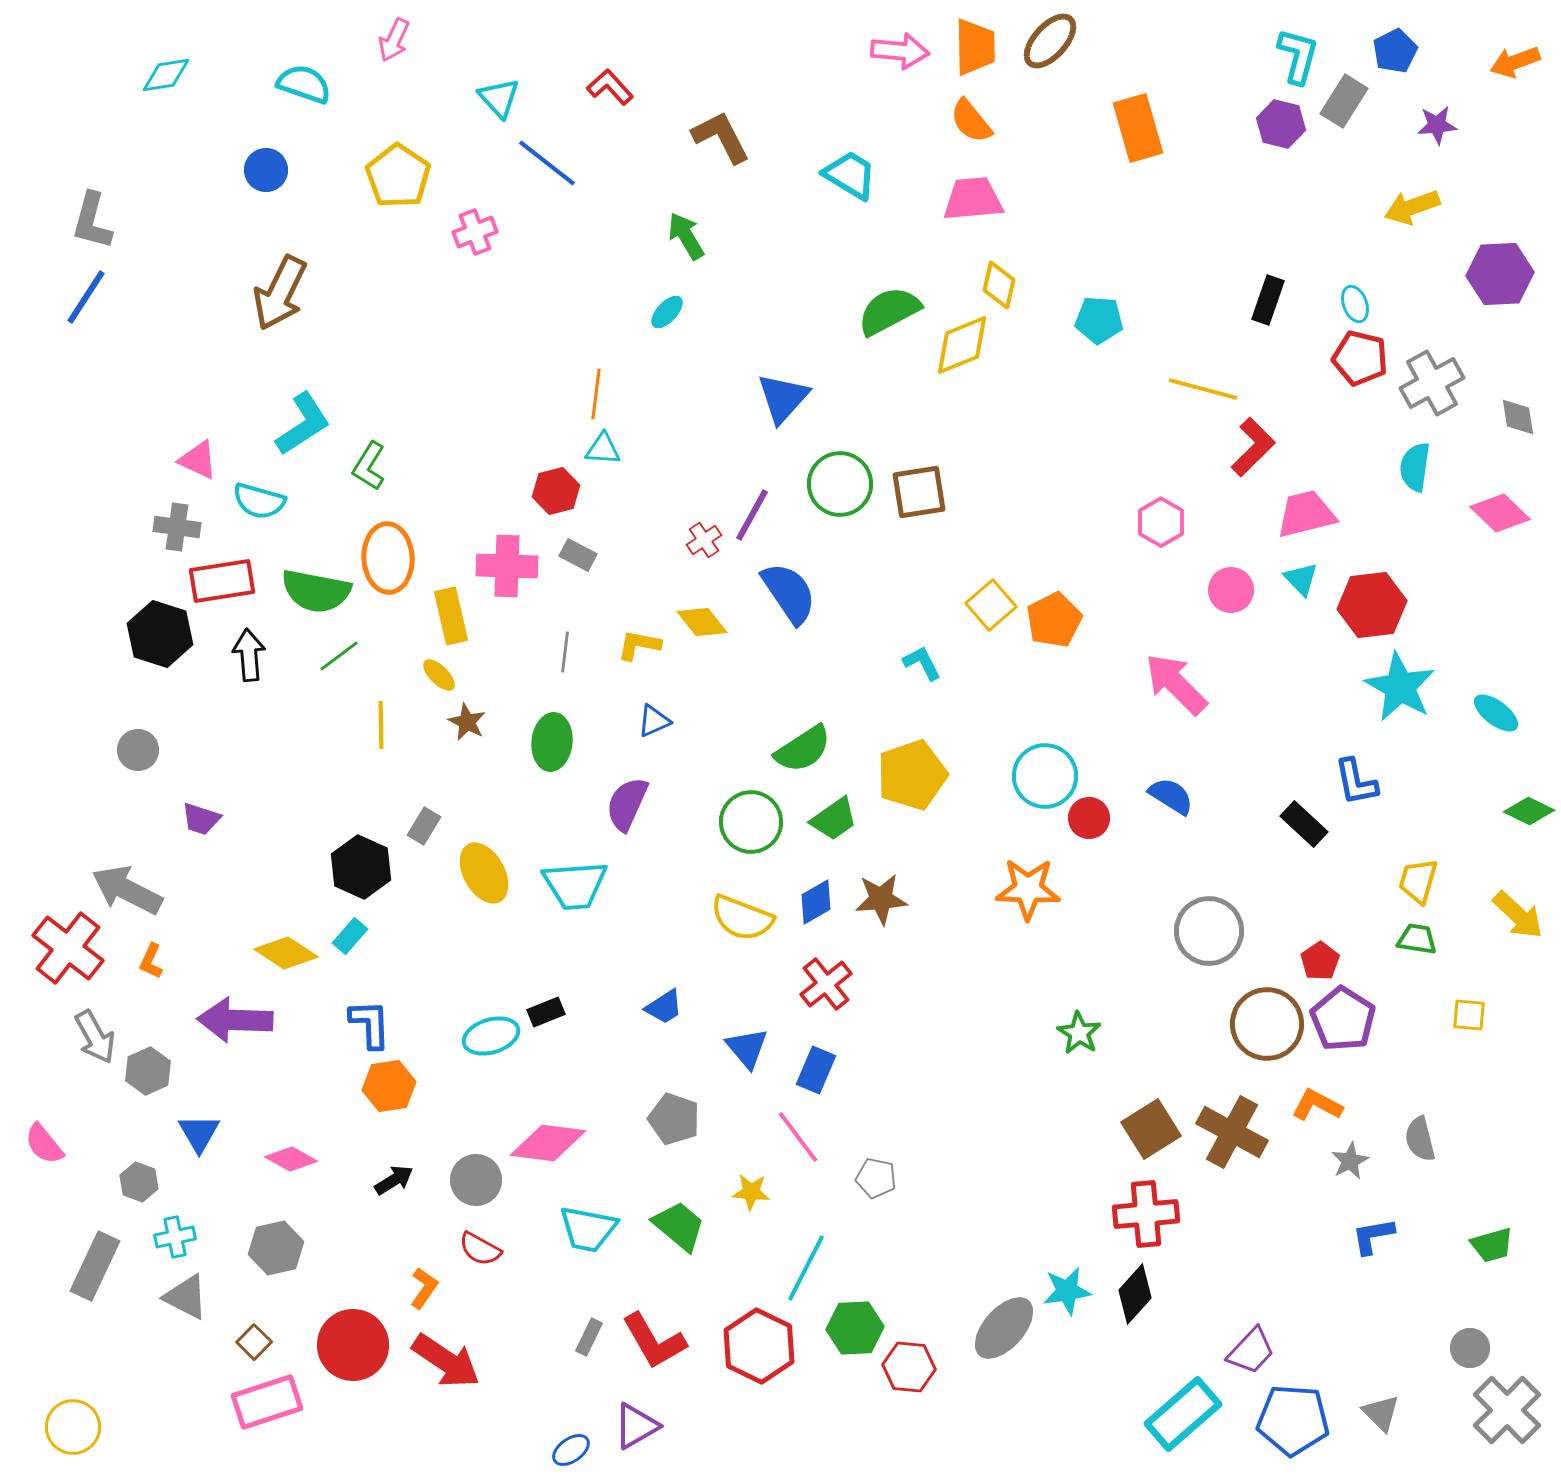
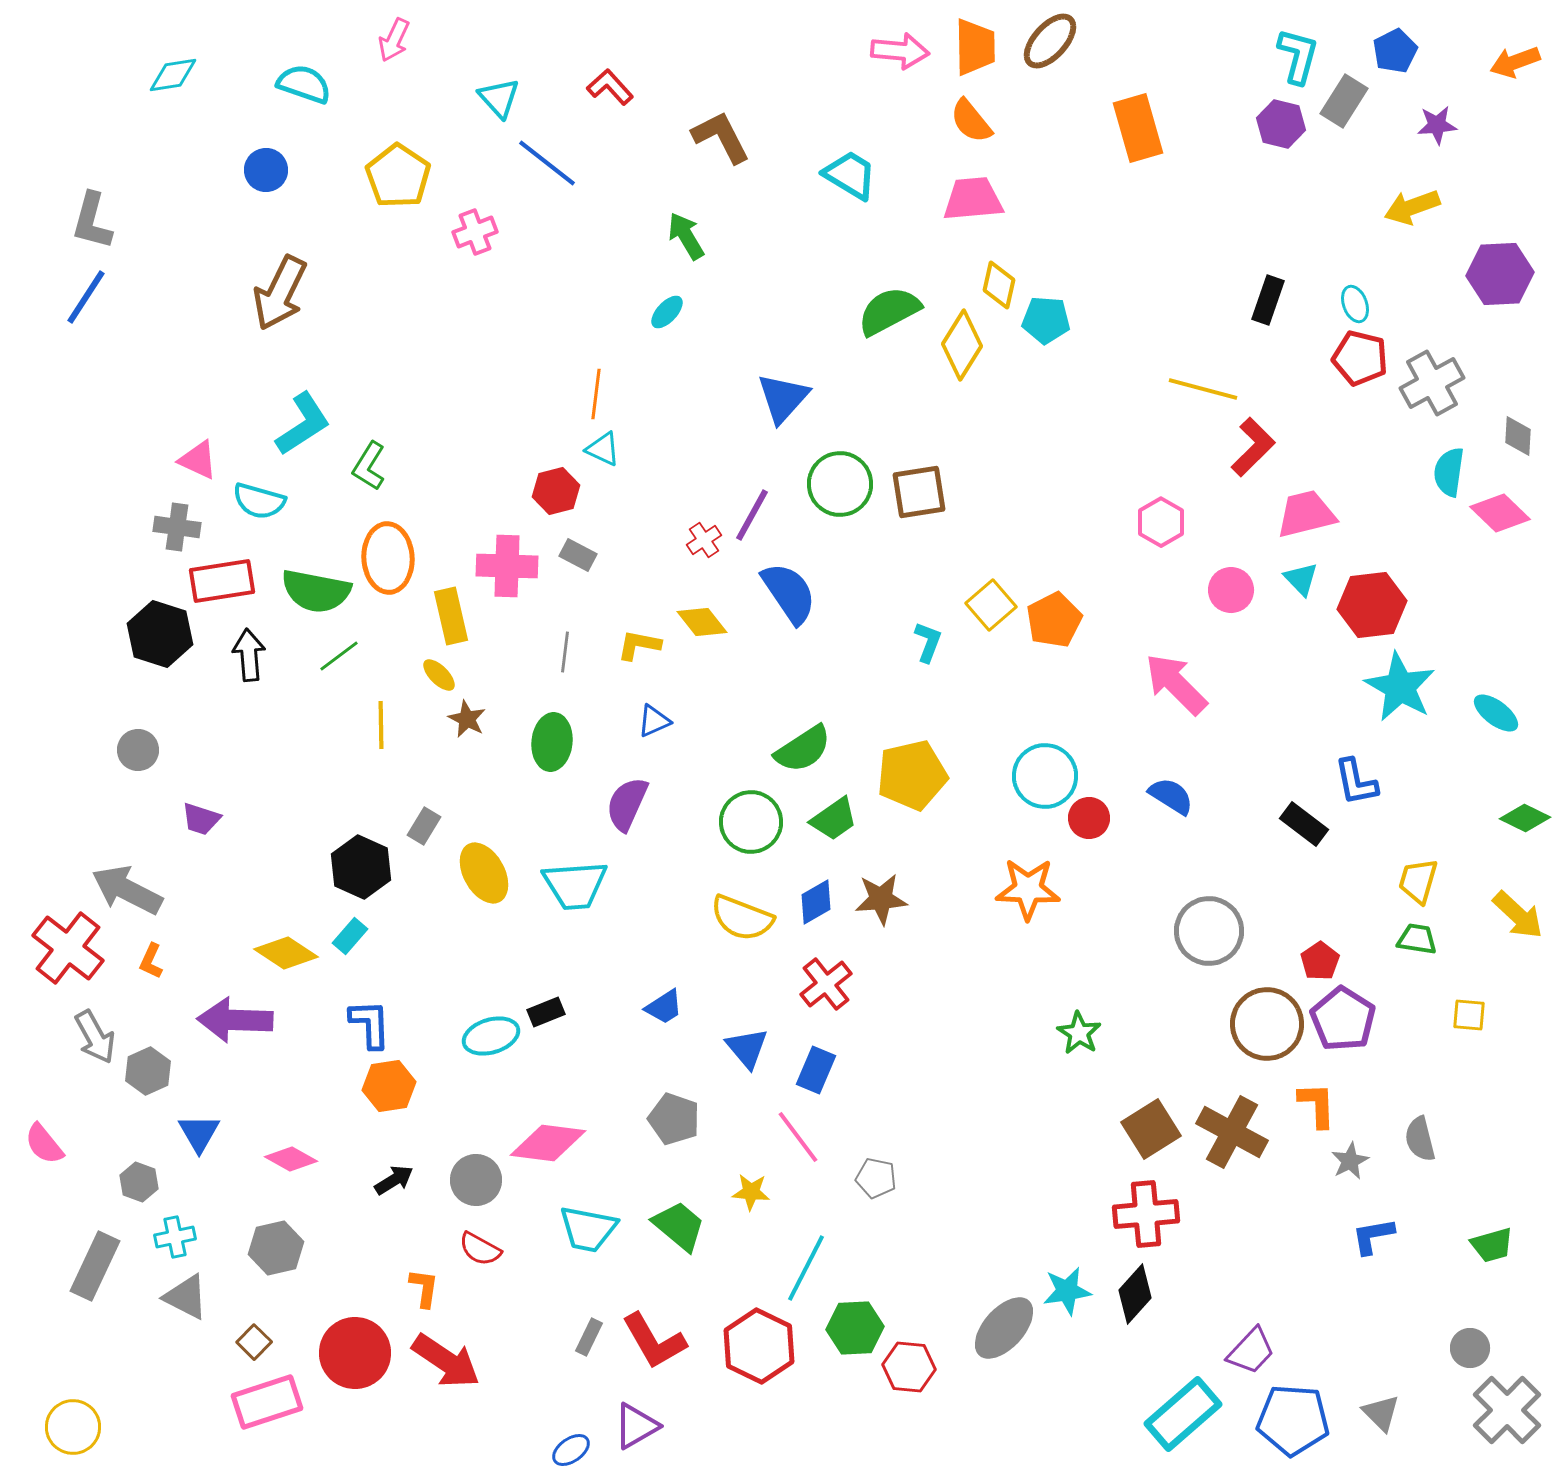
cyan diamond at (166, 75): moved 7 px right
cyan pentagon at (1099, 320): moved 53 px left
yellow diamond at (962, 345): rotated 36 degrees counterclockwise
gray diamond at (1518, 417): moved 19 px down; rotated 12 degrees clockwise
cyan triangle at (603, 449): rotated 21 degrees clockwise
cyan semicircle at (1415, 467): moved 34 px right, 5 px down
cyan L-shape at (922, 663): moved 6 px right, 21 px up; rotated 48 degrees clockwise
brown star at (467, 722): moved 3 px up
yellow pentagon at (912, 775): rotated 6 degrees clockwise
green diamond at (1529, 811): moved 4 px left, 7 px down
black rectangle at (1304, 824): rotated 6 degrees counterclockwise
orange L-shape at (1317, 1105): rotated 60 degrees clockwise
orange L-shape at (424, 1288): rotated 27 degrees counterclockwise
red circle at (353, 1345): moved 2 px right, 8 px down
